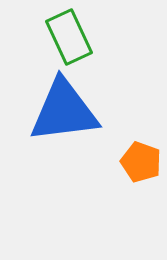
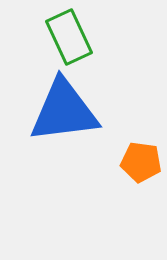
orange pentagon: rotated 12 degrees counterclockwise
